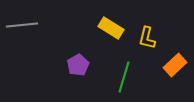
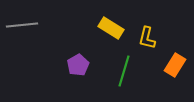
orange rectangle: rotated 15 degrees counterclockwise
green line: moved 6 px up
